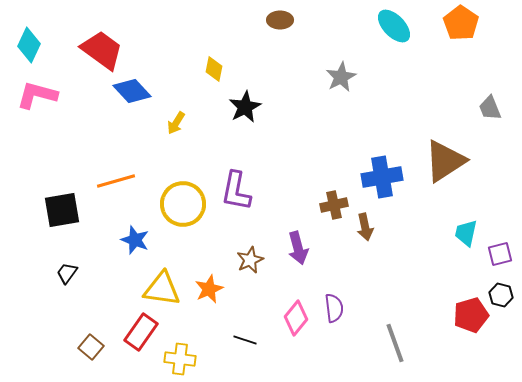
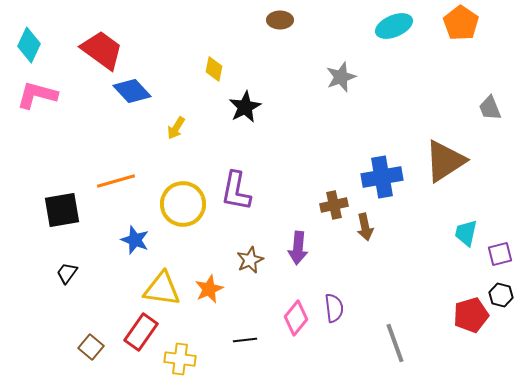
cyan ellipse: rotated 69 degrees counterclockwise
gray star: rotated 8 degrees clockwise
yellow arrow: moved 5 px down
purple arrow: rotated 20 degrees clockwise
black line: rotated 25 degrees counterclockwise
